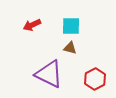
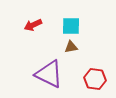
red arrow: moved 1 px right
brown triangle: moved 1 px right, 1 px up; rotated 24 degrees counterclockwise
red hexagon: rotated 25 degrees counterclockwise
